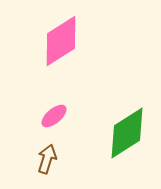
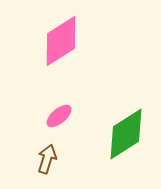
pink ellipse: moved 5 px right
green diamond: moved 1 px left, 1 px down
